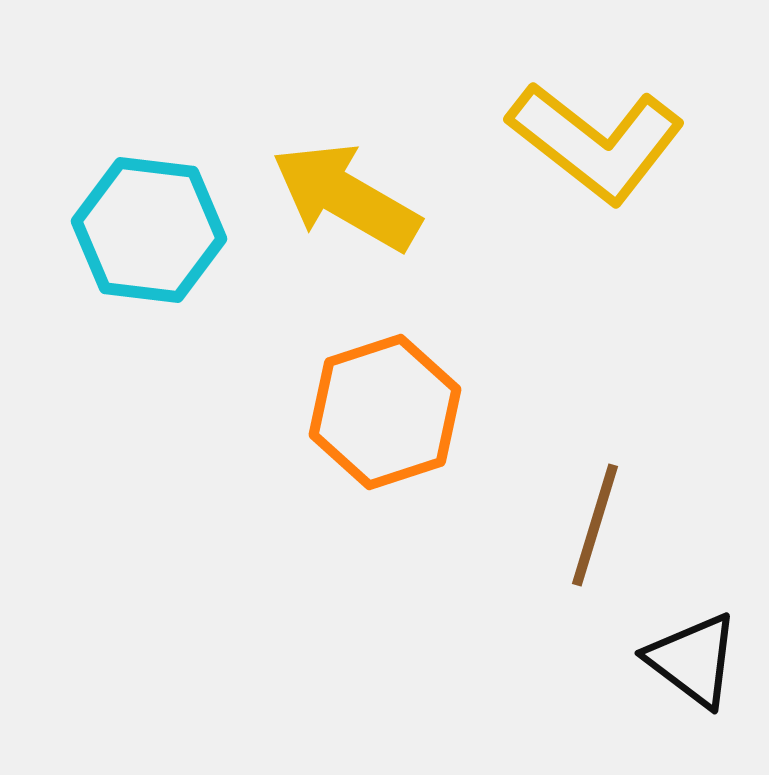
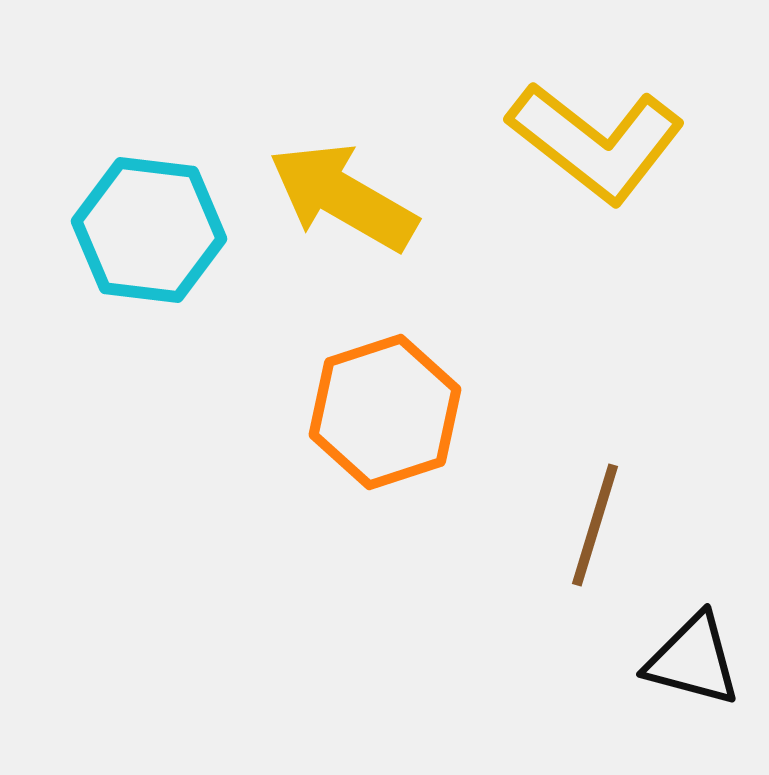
yellow arrow: moved 3 px left
black triangle: rotated 22 degrees counterclockwise
